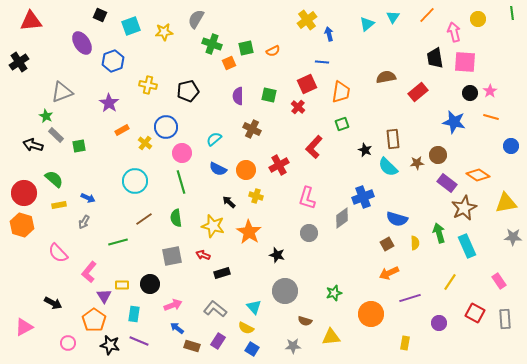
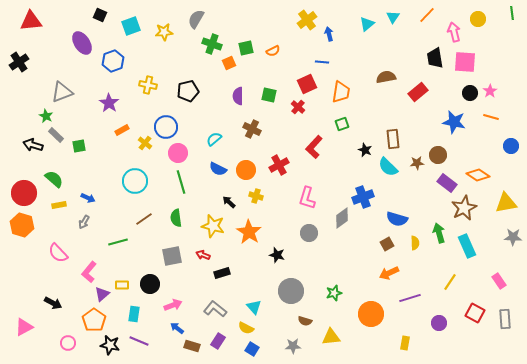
pink circle at (182, 153): moved 4 px left
gray circle at (285, 291): moved 6 px right
purple triangle at (104, 296): moved 2 px left, 2 px up; rotated 21 degrees clockwise
